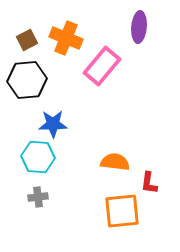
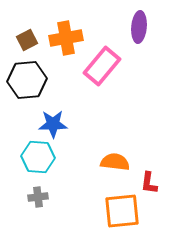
orange cross: rotated 32 degrees counterclockwise
